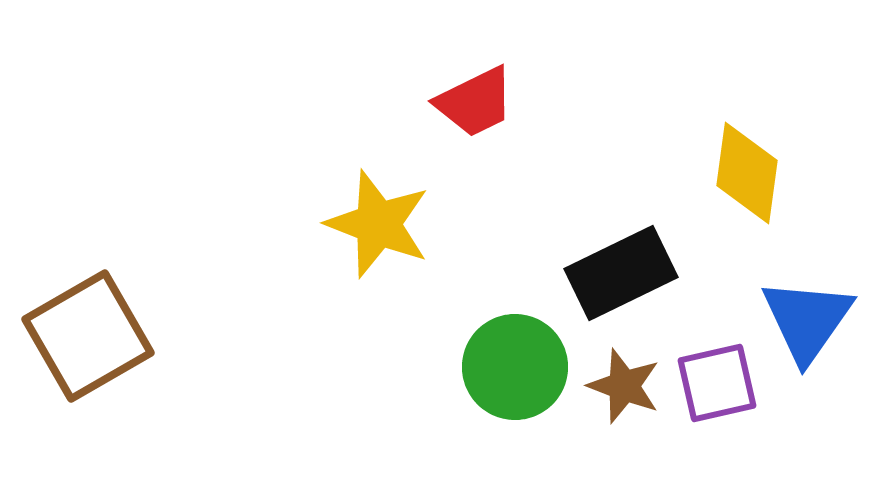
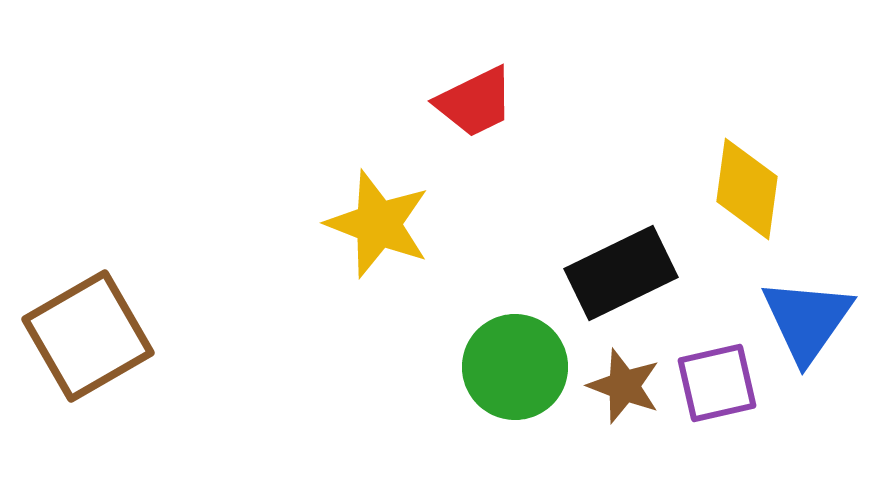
yellow diamond: moved 16 px down
